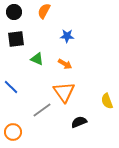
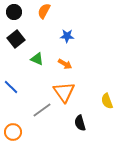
black square: rotated 30 degrees counterclockwise
black semicircle: moved 1 px right, 1 px down; rotated 84 degrees counterclockwise
